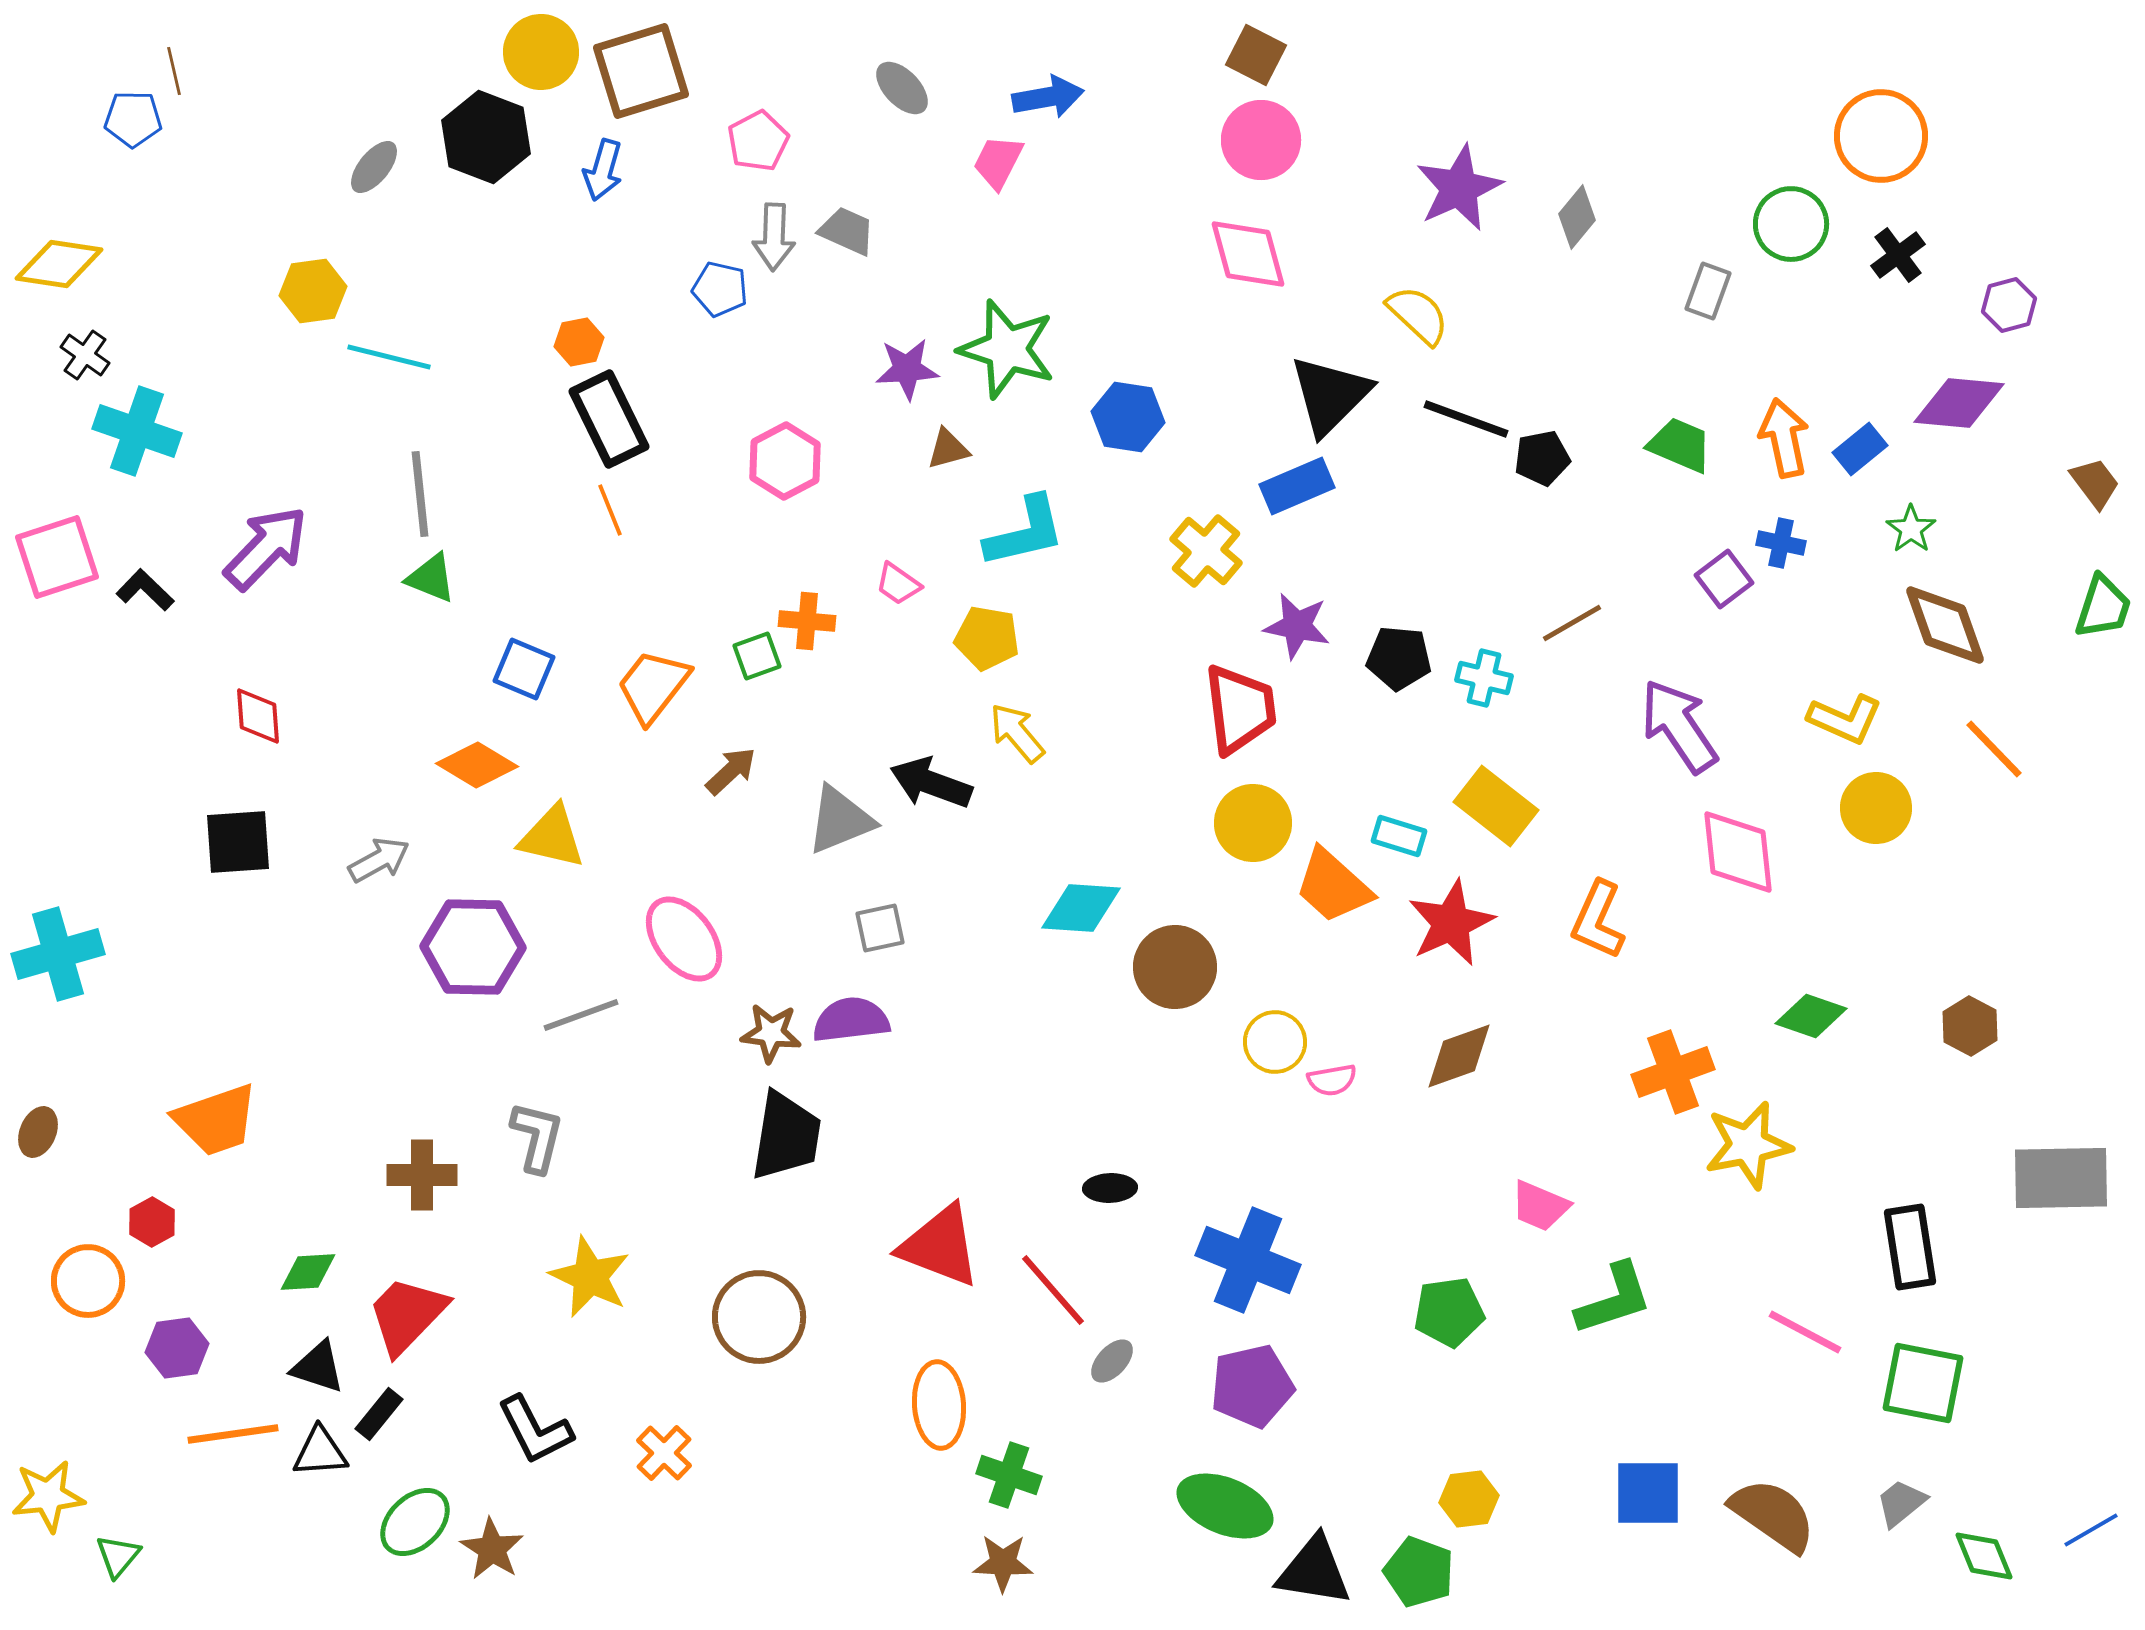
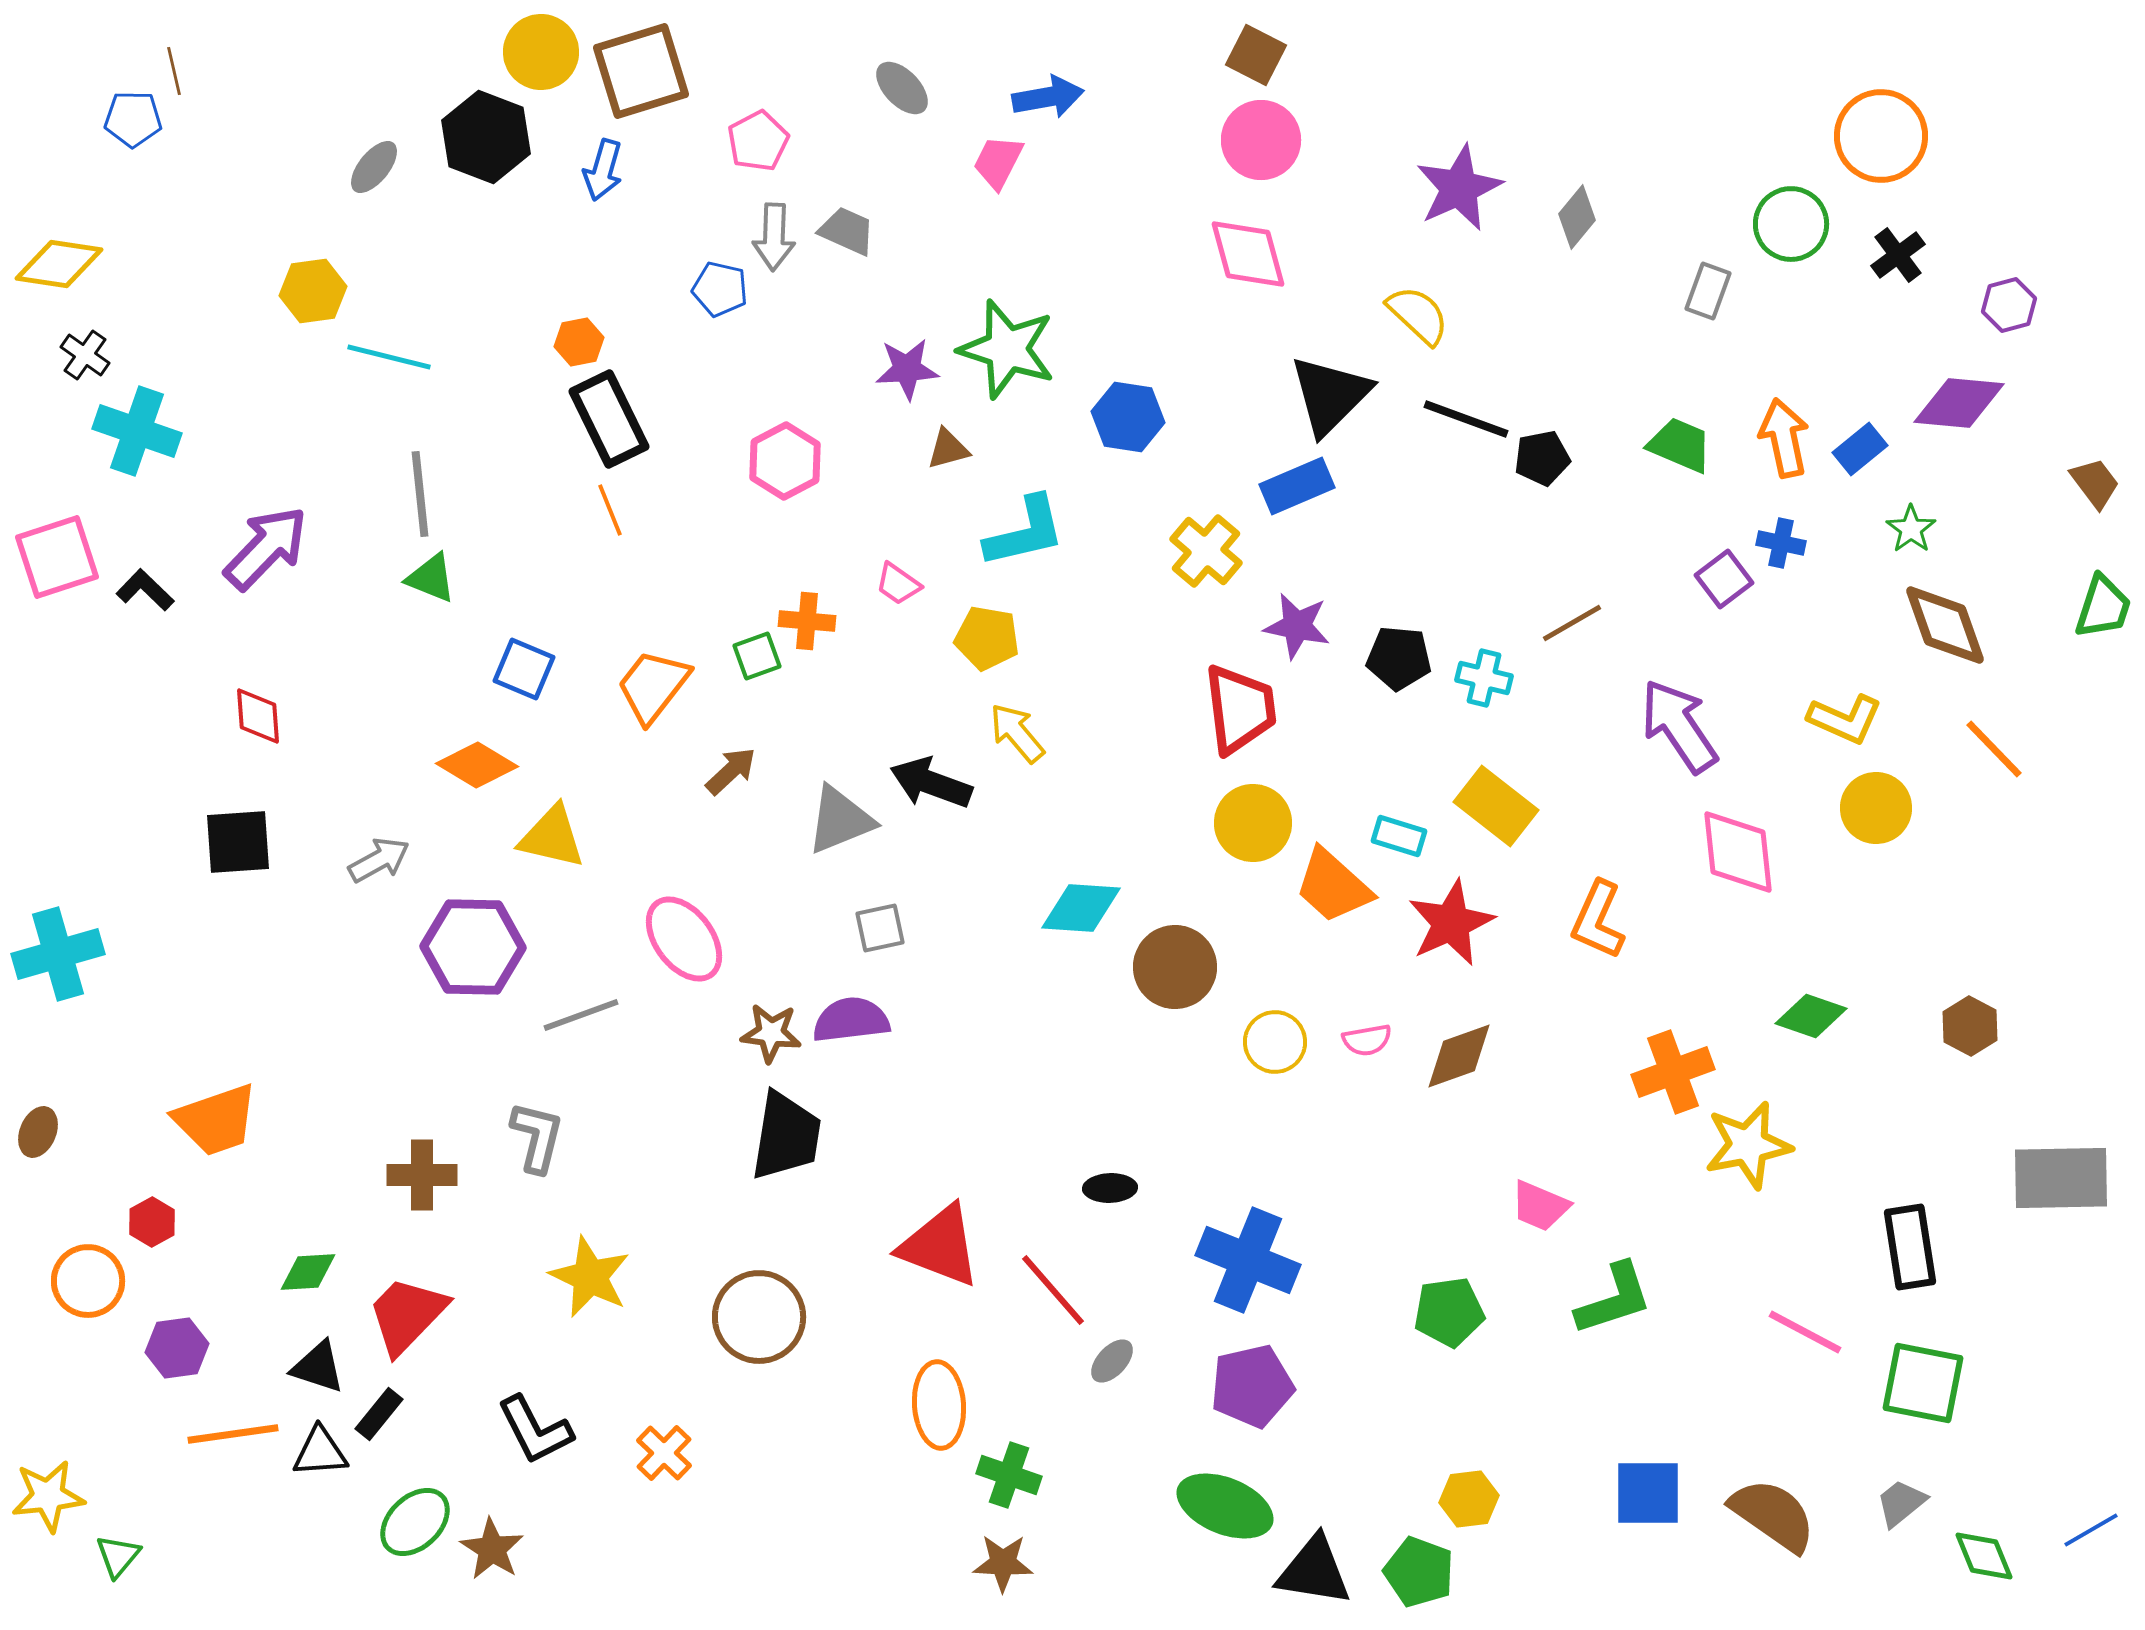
pink semicircle at (1332, 1080): moved 35 px right, 40 px up
